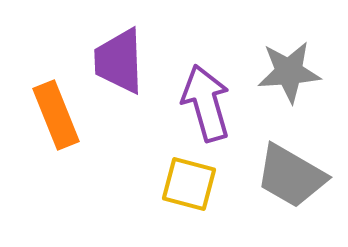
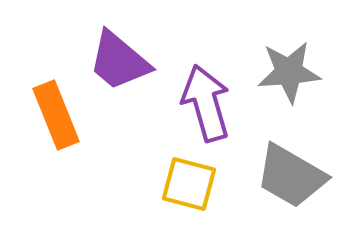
purple trapezoid: rotated 48 degrees counterclockwise
